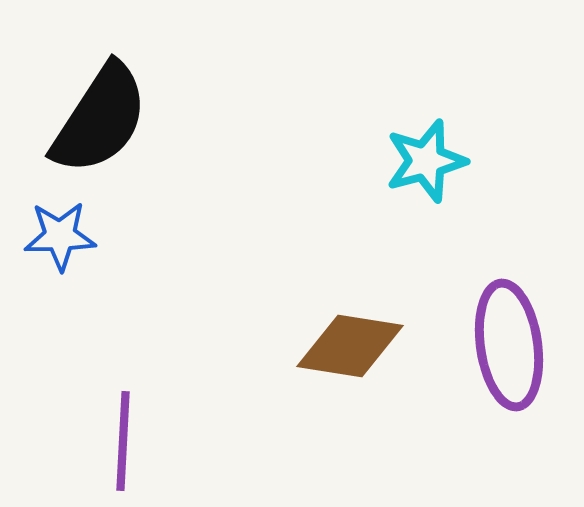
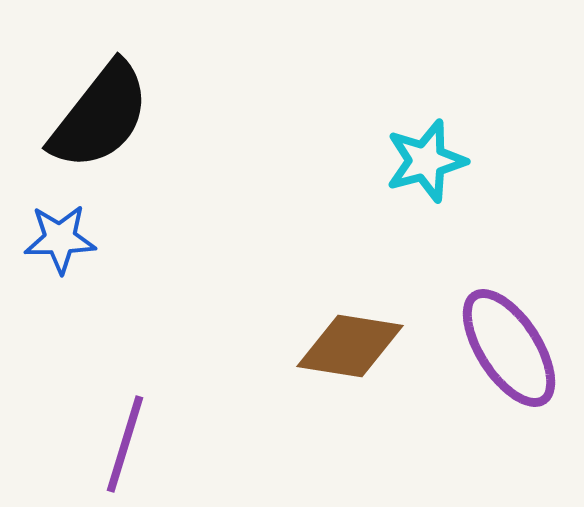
black semicircle: moved 3 px up; rotated 5 degrees clockwise
blue star: moved 3 px down
purple ellipse: moved 3 px down; rotated 25 degrees counterclockwise
purple line: moved 2 px right, 3 px down; rotated 14 degrees clockwise
